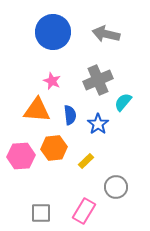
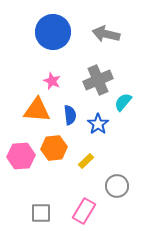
gray circle: moved 1 px right, 1 px up
